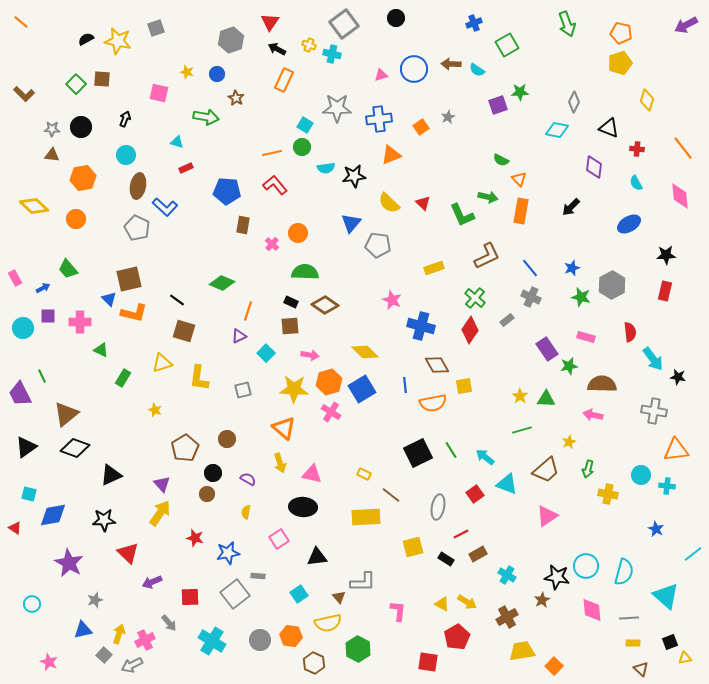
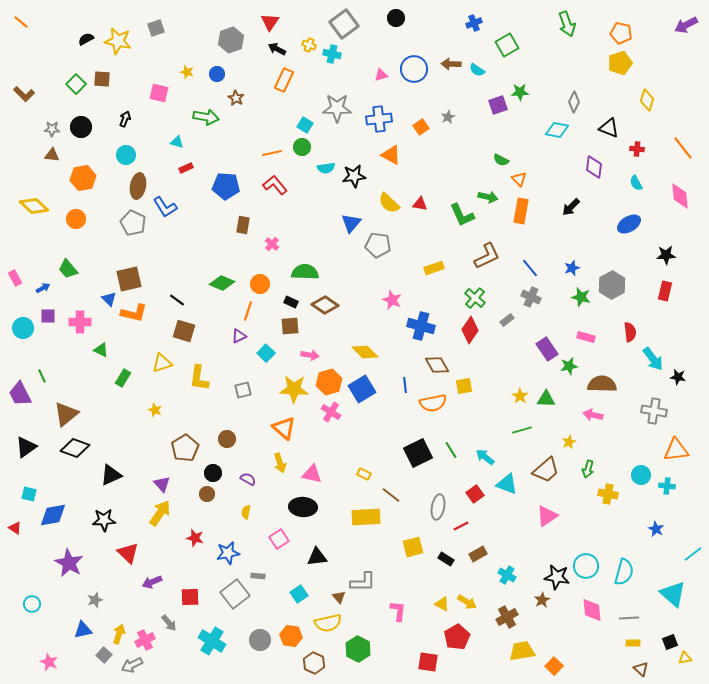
orange triangle at (391, 155): rotated 50 degrees clockwise
blue pentagon at (227, 191): moved 1 px left, 5 px up
red triangle at (423, 203): moved 3 px left, 1 px down; rotated 35 degrees counterclockwise
blue L-shape at (165, 207): rotated 15 degrees clockwise
gray pentagon at (137, 228): moved 4 px left, 5 px up
orange circle at (298, 233): moved 38 px left, 51 px down
red line at (461, 534): moved 8 px up
cyan triangle at (666, 596): moved 7 px right, 2 px up
